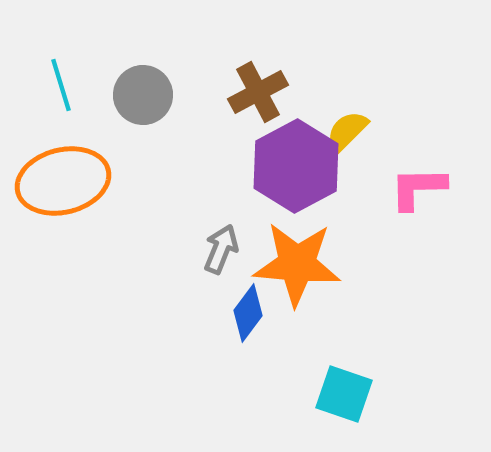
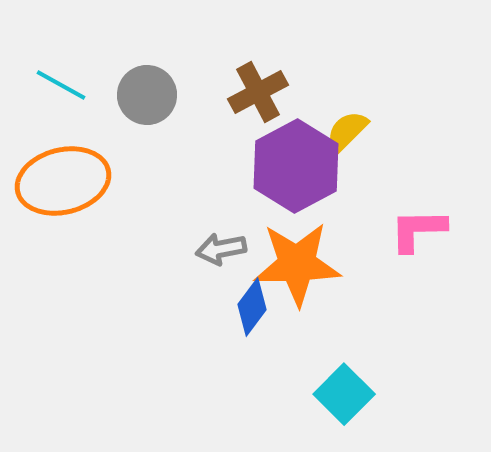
cyan line: rotated 44 degrees counterclockwise
gray circle: moved 4 px right
pink L-shape: moved 42 px down
gray arrow: rotated 123 degrees counterclockwise
orange star: rotated 6 degrees counterclockwise
blue diamond: moved 4 px right, 6 px up
cyan square: rotated 26 degrees clockwise
